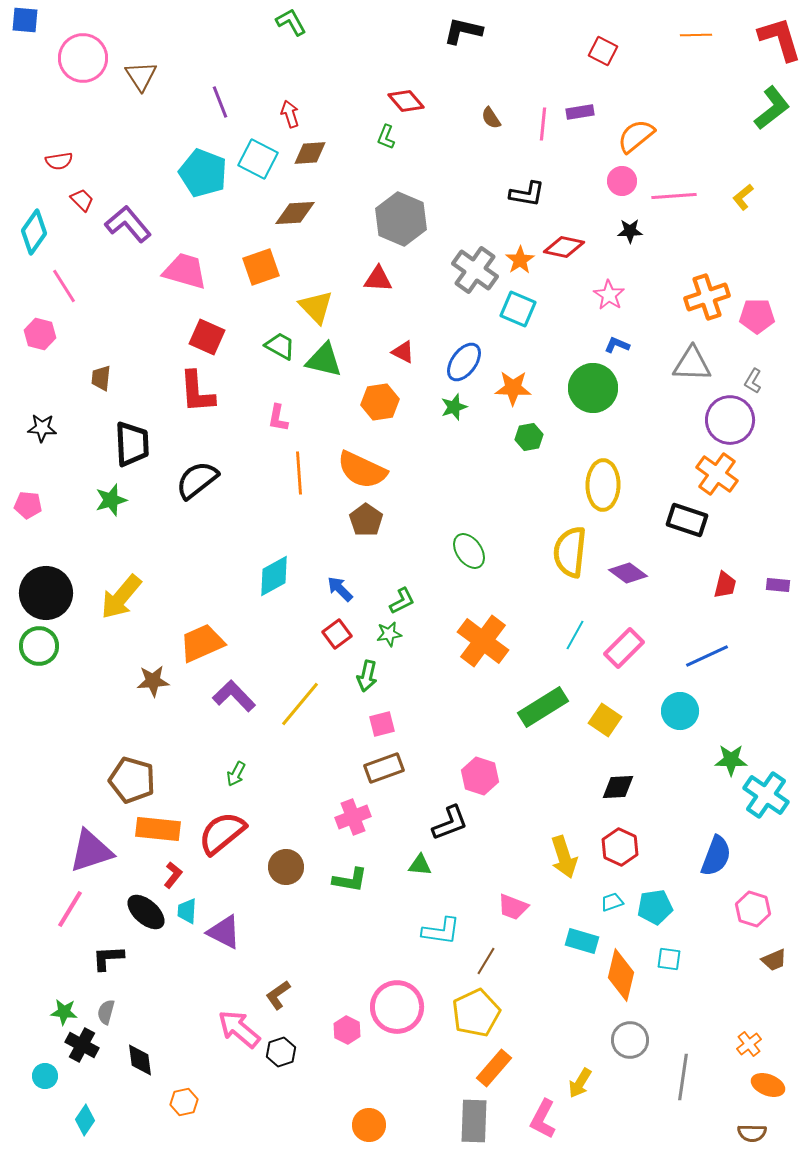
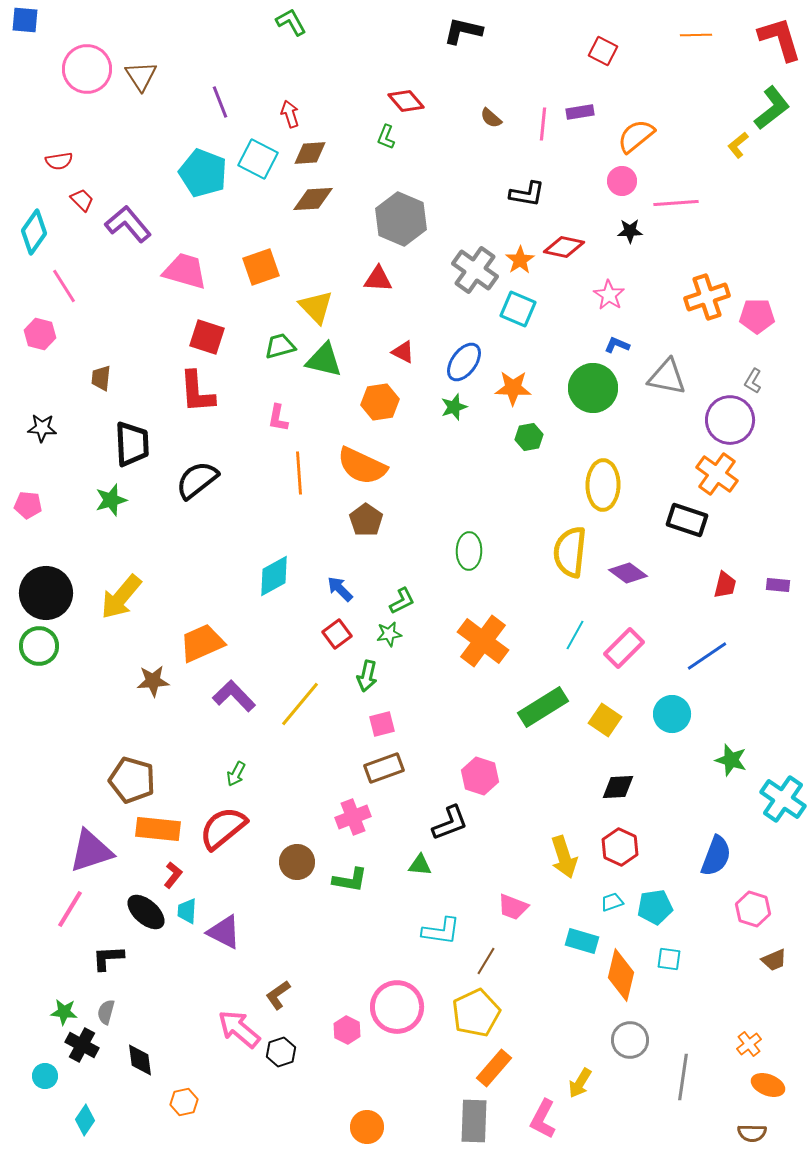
pink circle at (83, 58): moved 4 px right, 11 px down
brown semicircle at (491, 118): rotated 15 degrees counterclockwise
pink line at (674, 196): moved 2 px right, 7 px down
yellow L-shape at (743, 197): moved 5 px left, 52 px up
brown diamond at (295, 213): moved 18 px right, 14 px up
red square at (207, 337): rotated 6 degrees counterclockwise
green trapezoid at (280, 346): rotated 44 degrees counterclockwise
gray triangle at (692, 364): moved 25 px left, 13 px down; rotated 9 degrees clockwise
orange semicircle at (362, 470): moved 4 px up
green ellipse at (469, 551): rotated 36 degrees clockwise
blue line at (707, 656): rotated 9 degrees counterclockwise
cyan circle at (680, 711): moved 8 px left, 3 px down
green star at (731, 760): rotated 16 degrees clockwise
cyan cross at (766, 795): moved 17 px right, 4 px down
red semicircle at (222, 833): moved 1 px right, 5 px up
brown circle at (286, 867): moved 11 px right, 5 px up
orange circle at (369, 1125): moved 2 px left, 2 px down
